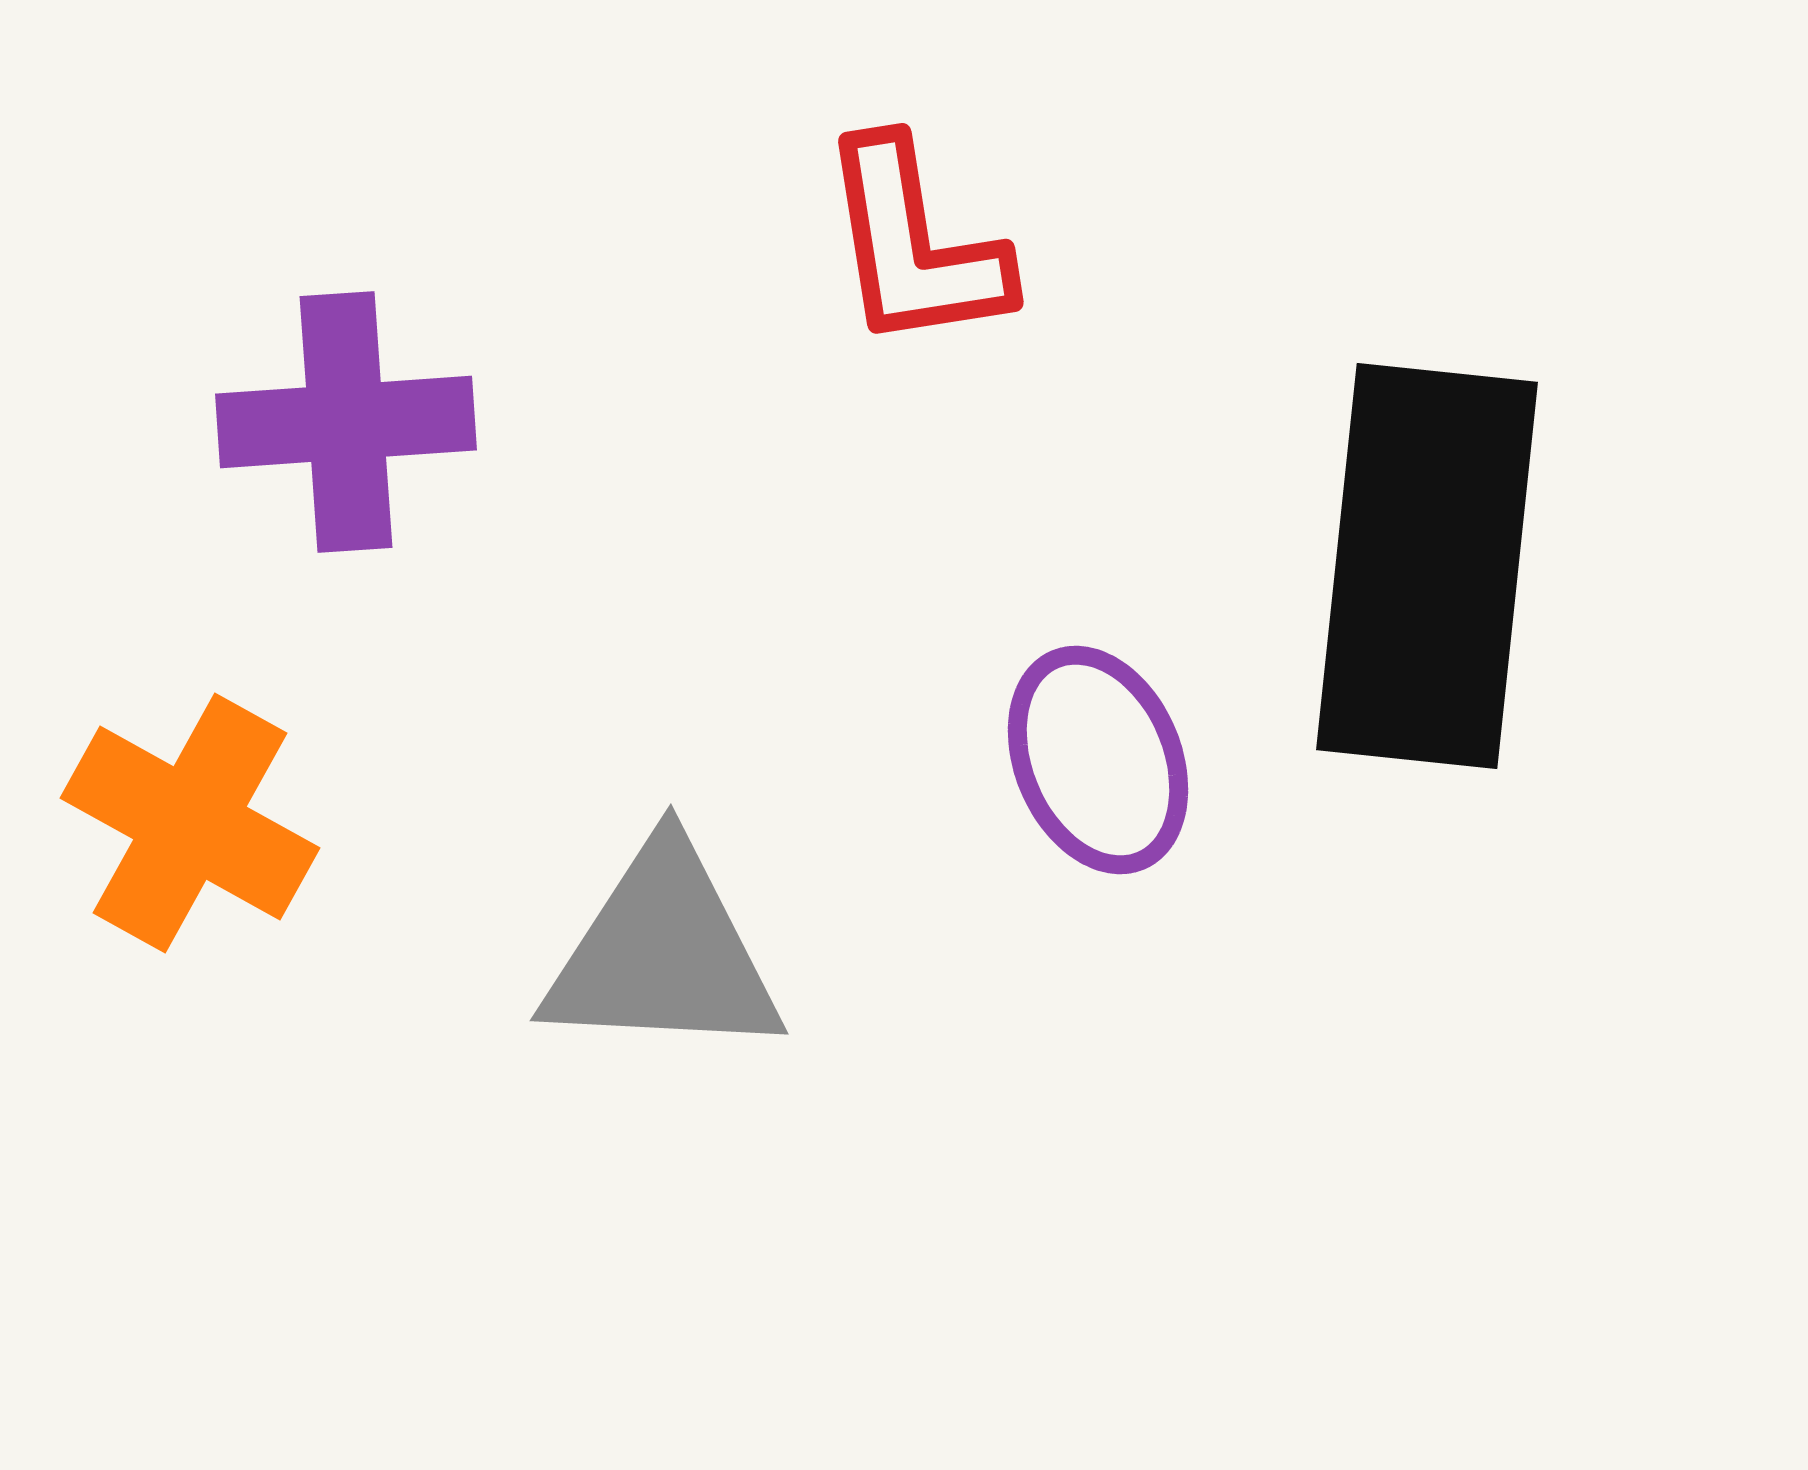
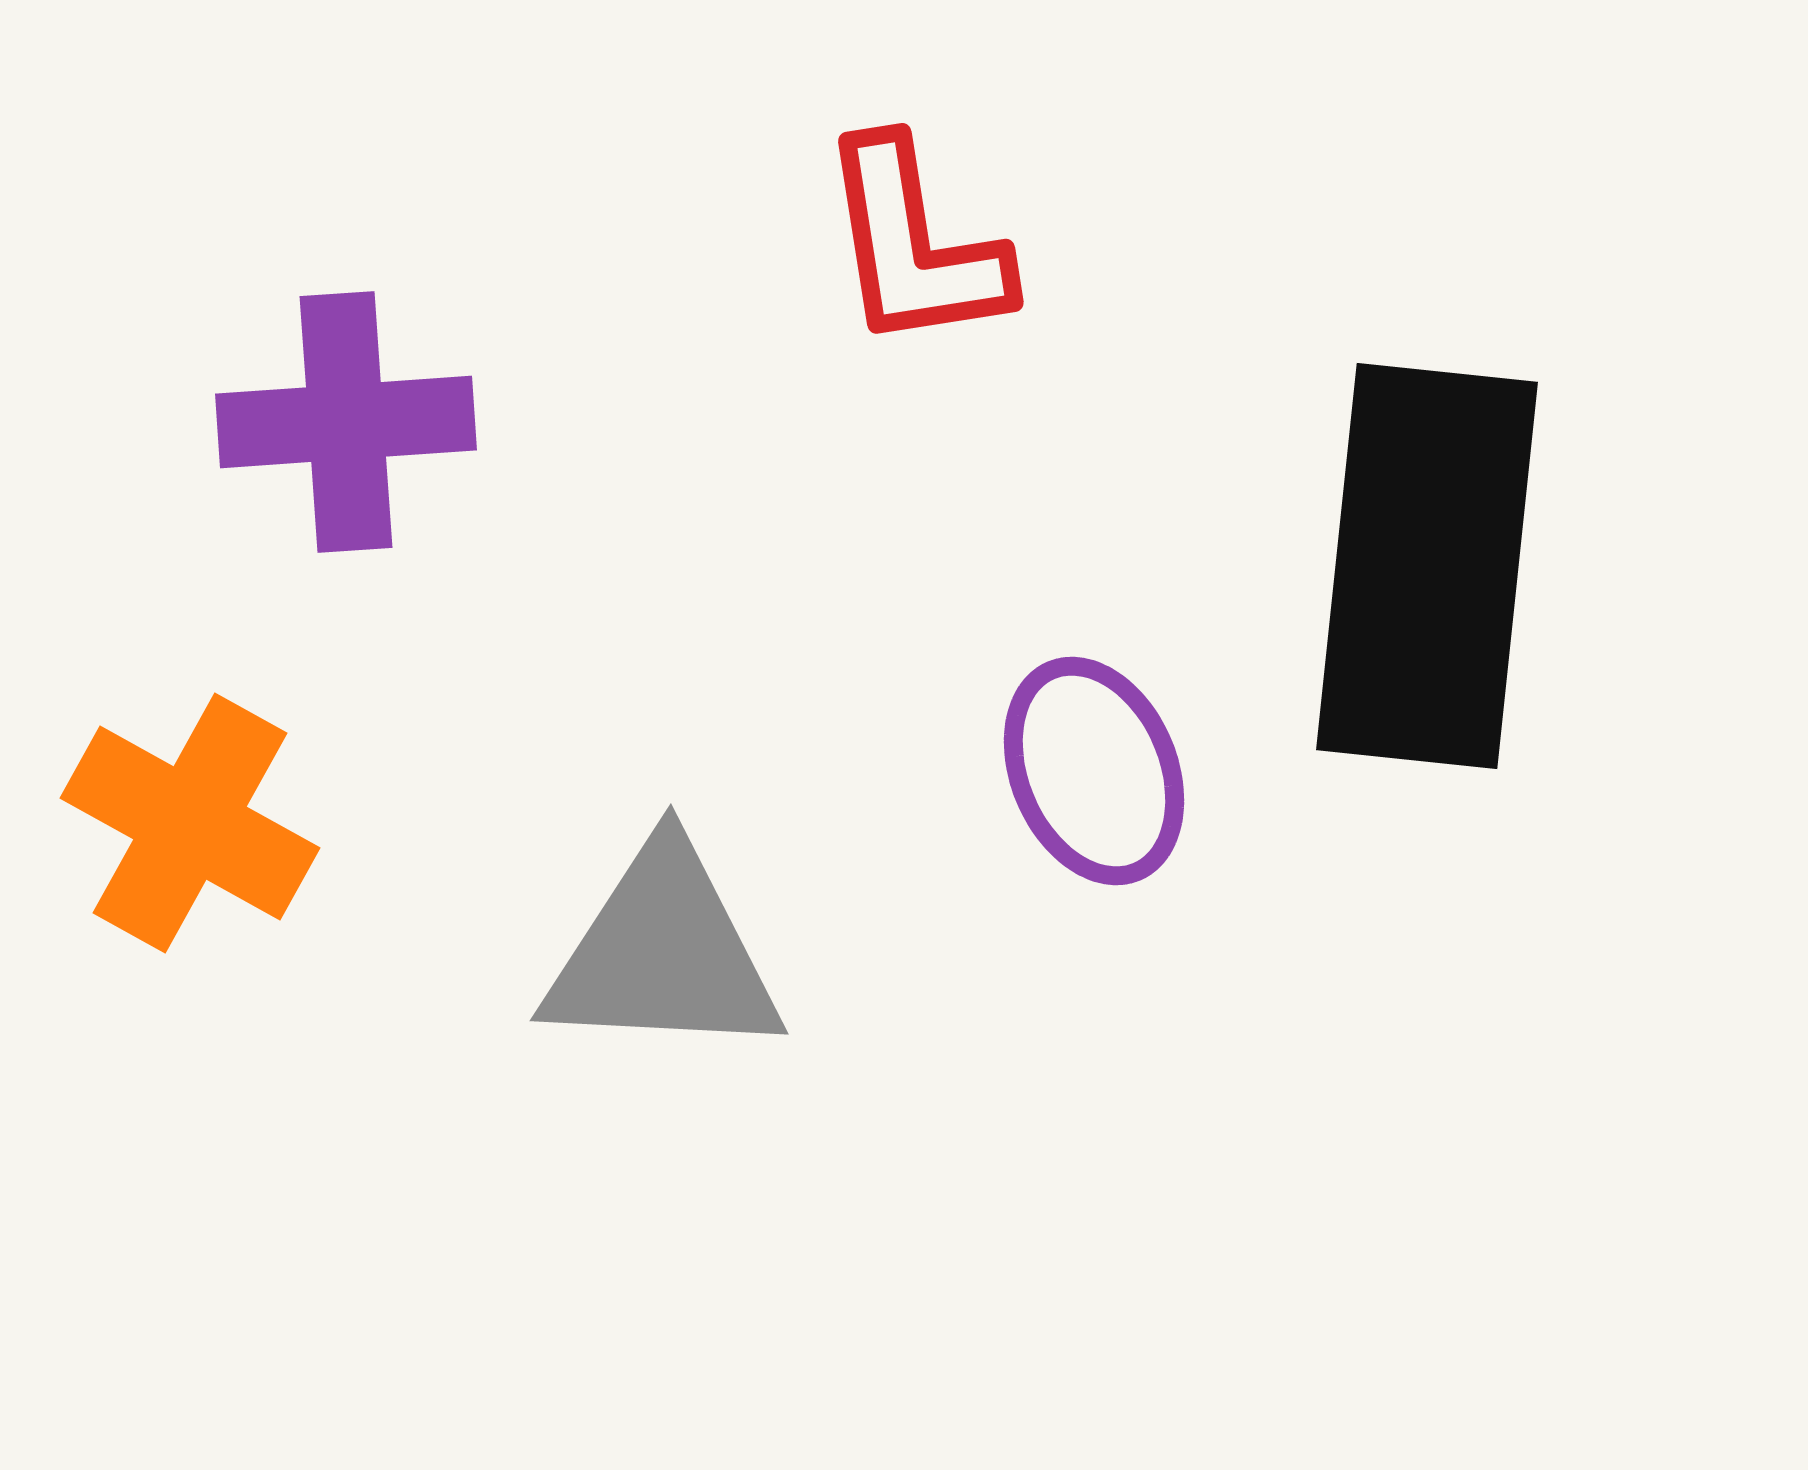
purple ellipse: moved 4 px left, 11 px down
